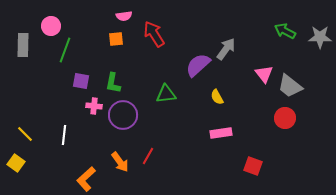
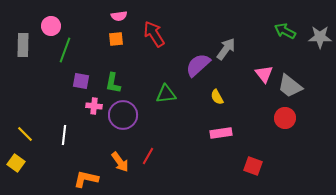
pink semicircle: moved 5 px left
orange L-shape: rotated 55 degrees clockwise
